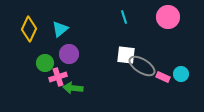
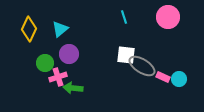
cyan circle: moved 2 px left, 5 px down
